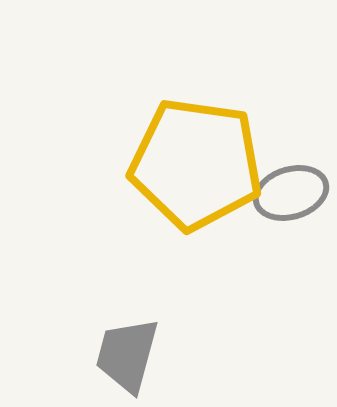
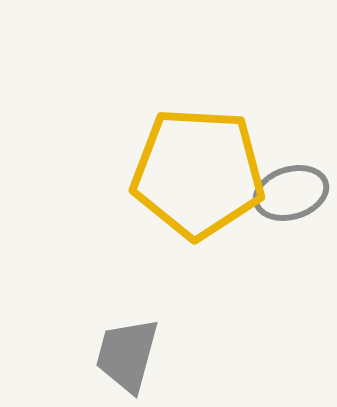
yellow pentagon: moved 2 px right, 9 px down; rotated 5 degrees counterclockwise
